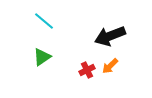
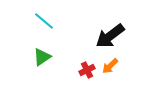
black arrow: rotated 16 degrees counterclockwise
